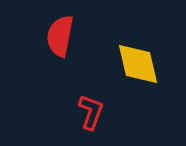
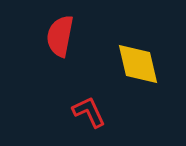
red L-shape: moved 2 px left; rotated 45 degrees counterclockwise
